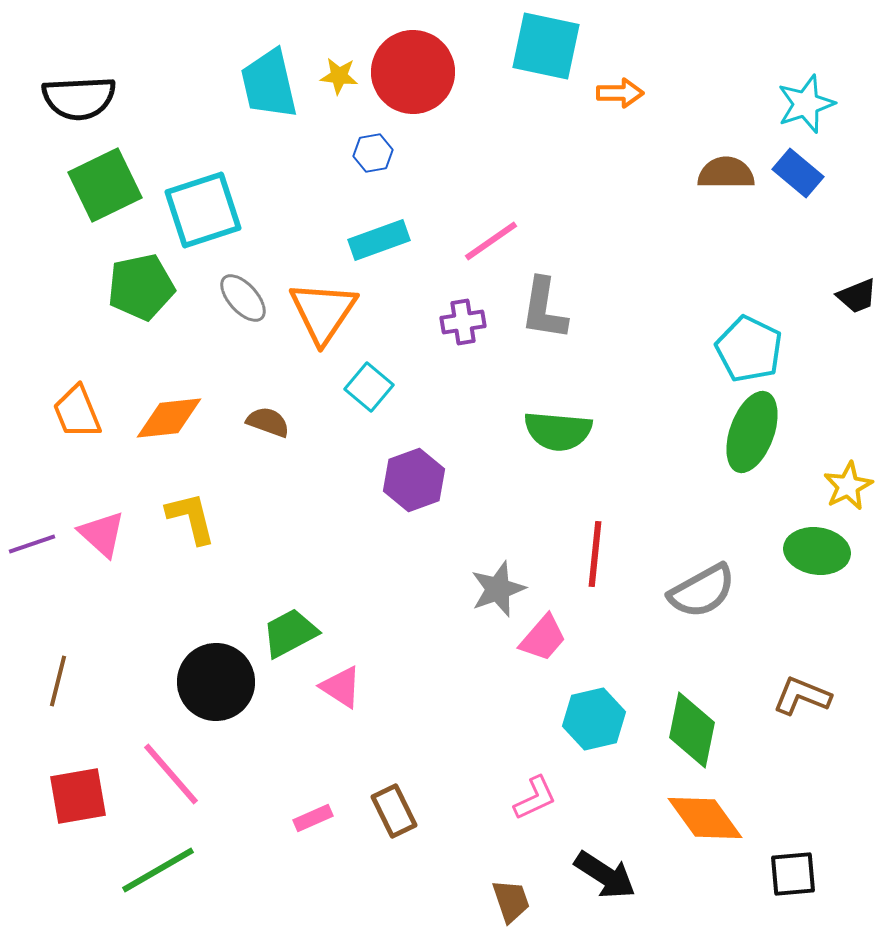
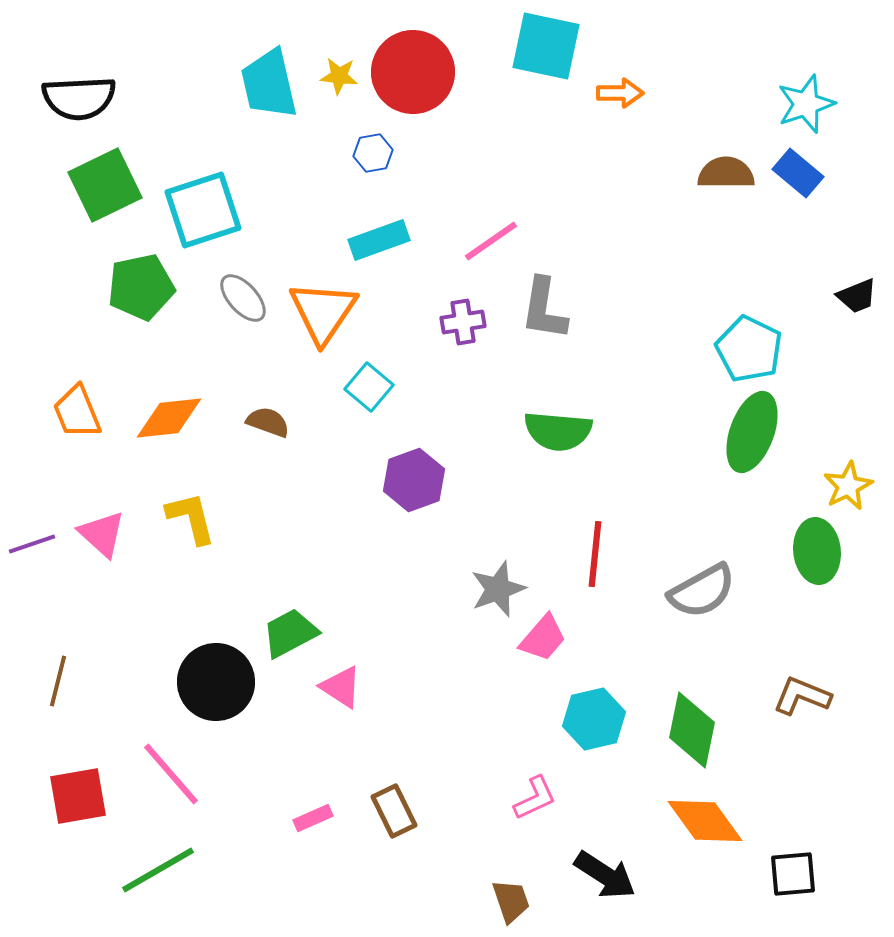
green ellipse at (817, 551): rotated 76 degrees clockwise
orange diamond at (705, 818): moved 3 px down
